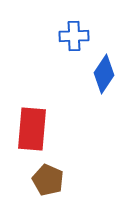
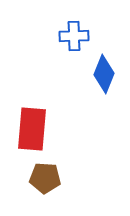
blue diamond: rotated 12 degrees counterclockwise
brown pentagon: moved 3 px left, 2 px up; rotated 20 degrees counterclockwise
